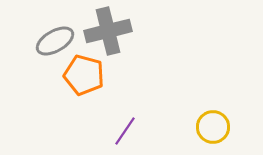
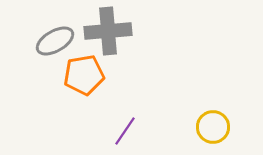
gray cross: rotated 9 degrees clockwise
orange pentagon: rotated 24 degrees counterclockwise
